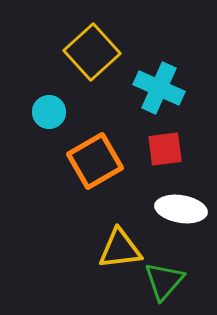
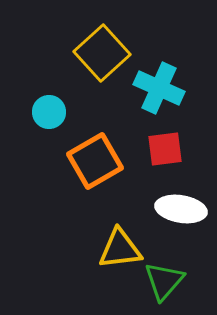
yellow square: moved 10 px right, 1 px down
